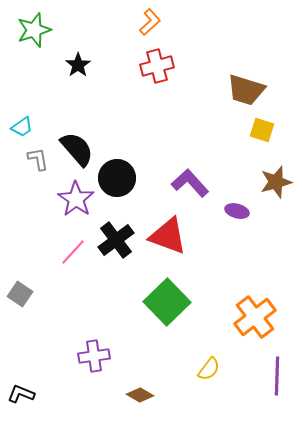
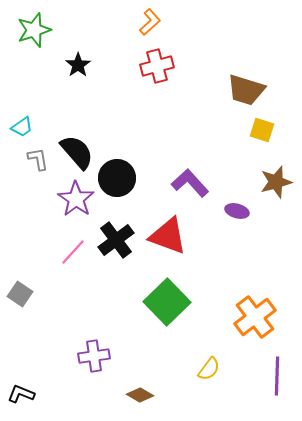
black semicircle: moved 3 px down
